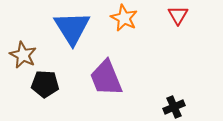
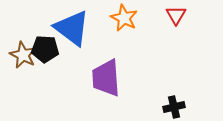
red triangle: moved 2 px left
blue triangle: rotated 21 degrees counterclockwise
purple trapezoid: rotated 18 degrees clockwise
black pentagon: moved 35 px up
black cross: rotated 10 degrees clockwise
